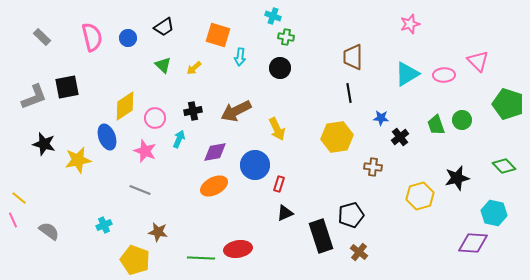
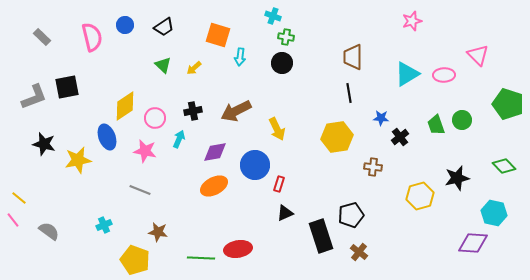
pink star at (410, 24): moved 2 px right, 3 px up
blue circle at (128, 38): moved 3 px left, 13 px up
pink triangle at (478, 61): moved 6 px up
black circle at (280, 68): moved 2 px right, 5 px up
pink star at (145, 151): rotated 10 degrees counterclockwise
pink line at (13, 220): rotated 14 degrees counterclockwise
